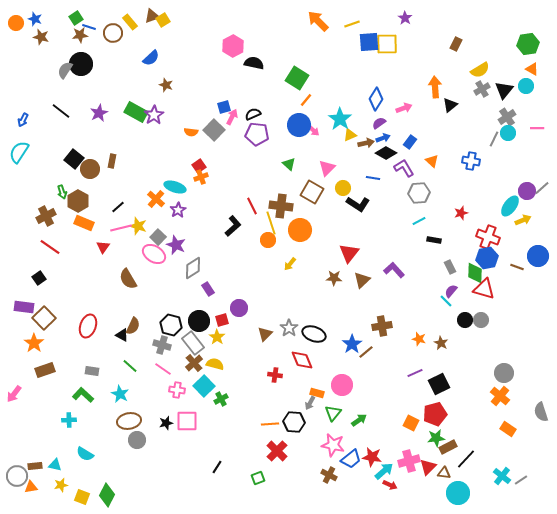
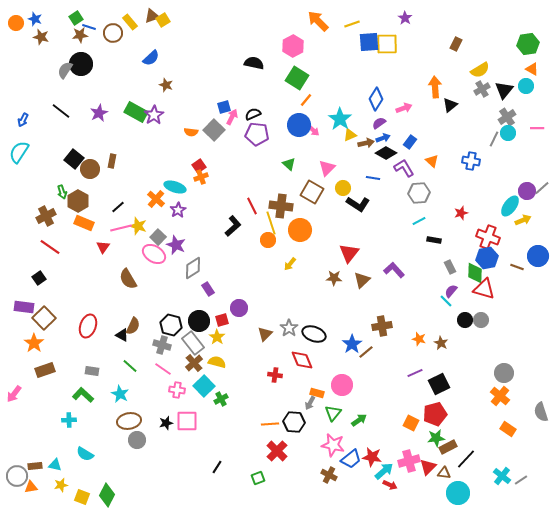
pink hexagon at (233, 46): moved 60 px right
yellow semicircle at (215, 364): moved 2 px right, 2 px up
